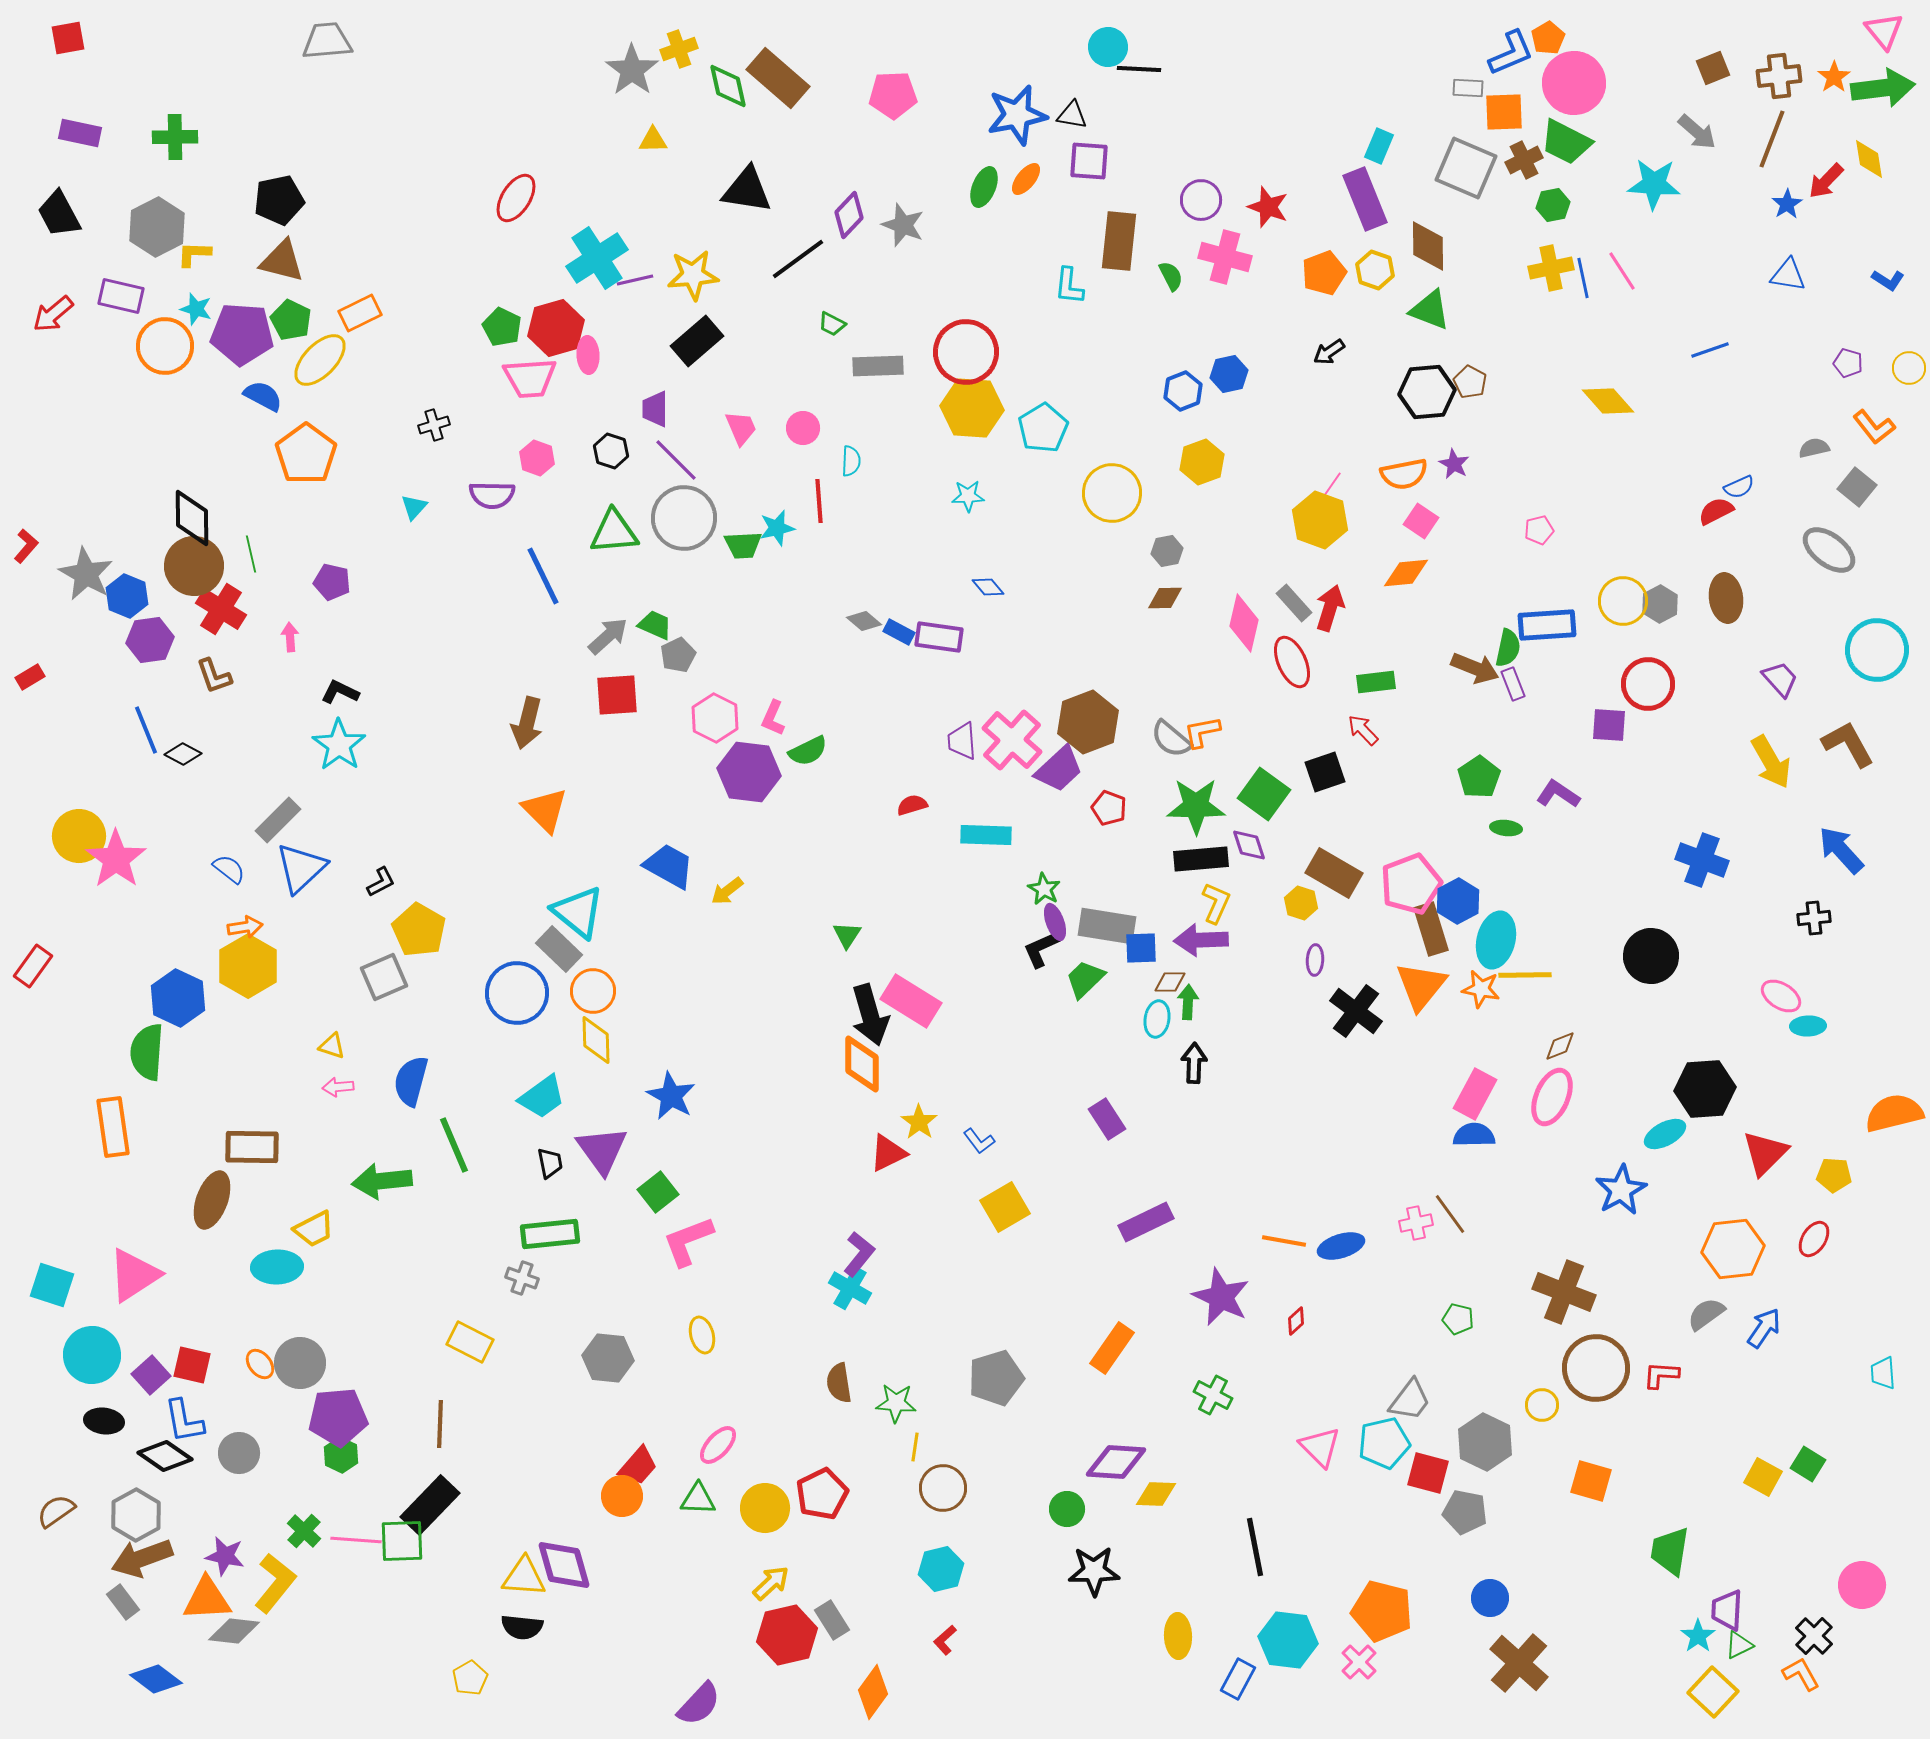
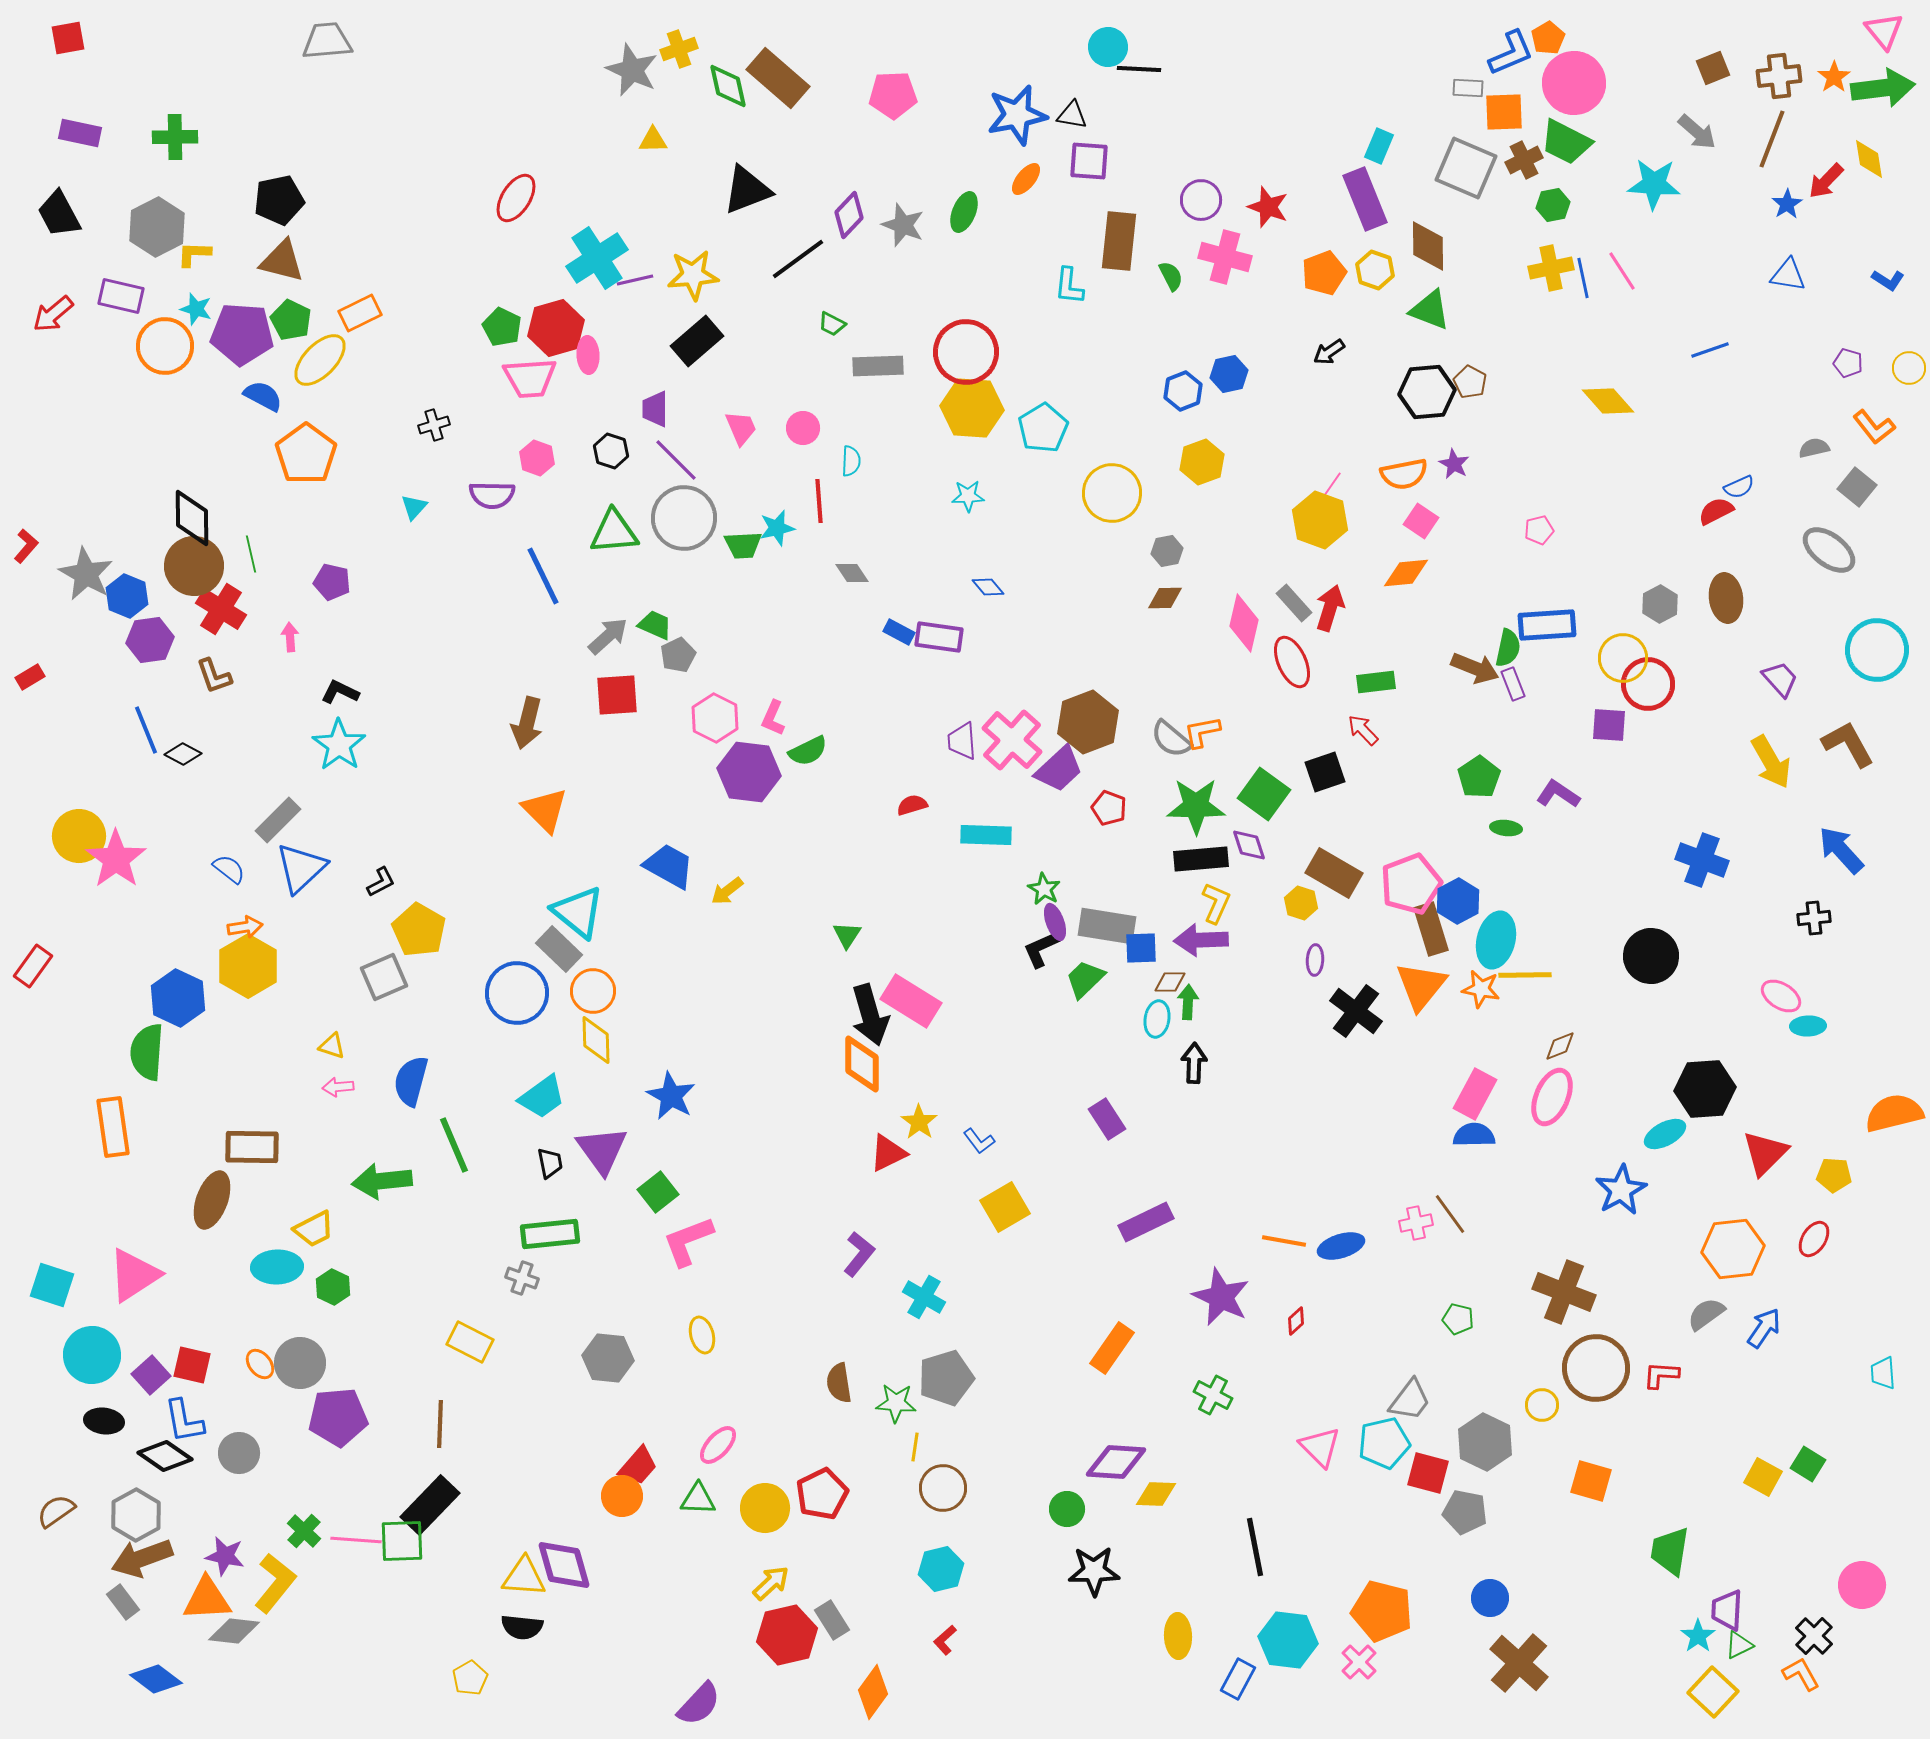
gray star at (632, 70): rotated 12 degrees counterclockwise
green ellipse at (984, 187): moved 20 px left, 25 px down
black triangle at (747, 190): rotated 30 degrees counterclockwise
yellow circle at (1623, 601): moved 57 px down
gray diamond at (864, 621): moved 12 px left, 48 px up; rotated 16 degrees clockwise
cyan cross at (850, 1288): moved 74 px right, 9 px down
gray pentagon at (996, 1378): moved 50 px left
green hexagon at (341, 1455): moved 8 px left, 168 px up
